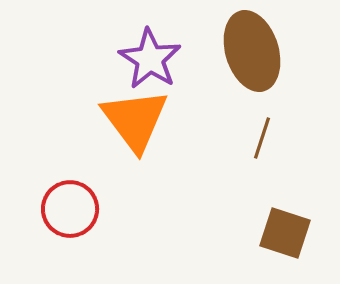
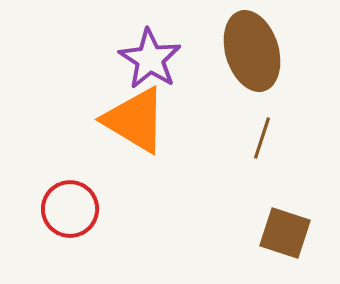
orange triangle: rotated 22 degrees counterclockwise
